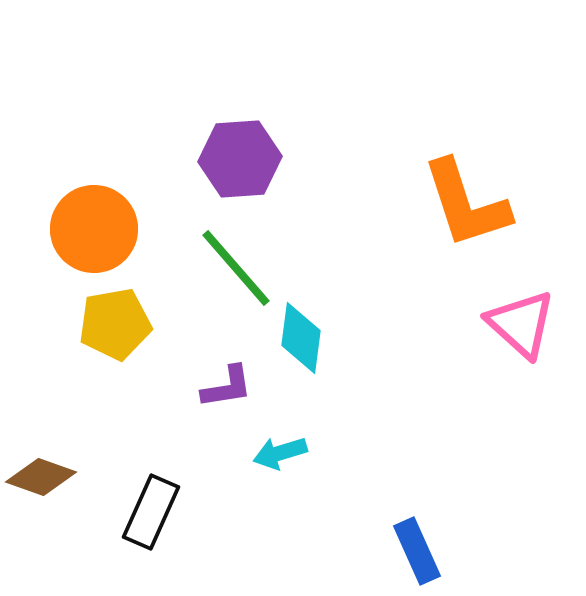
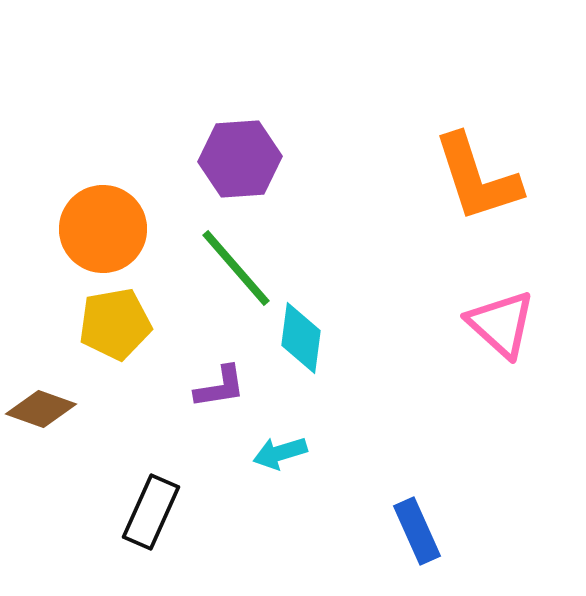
orange L-shape: moved 11 px right, 26 px up
orange circle: moved 9 px right
pink triangle: moved 20 px left
purple L-shape: moved 7 px left
brown diamond: moved 68 px up
blue rectangle: moved 20 px up
